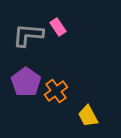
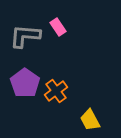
gray L-shape: moved 3 px left, 1 px down
purple pentagon: moved 1 px left, 1 px down
yellow trapezoid: moved 2 px right, 4 px down
